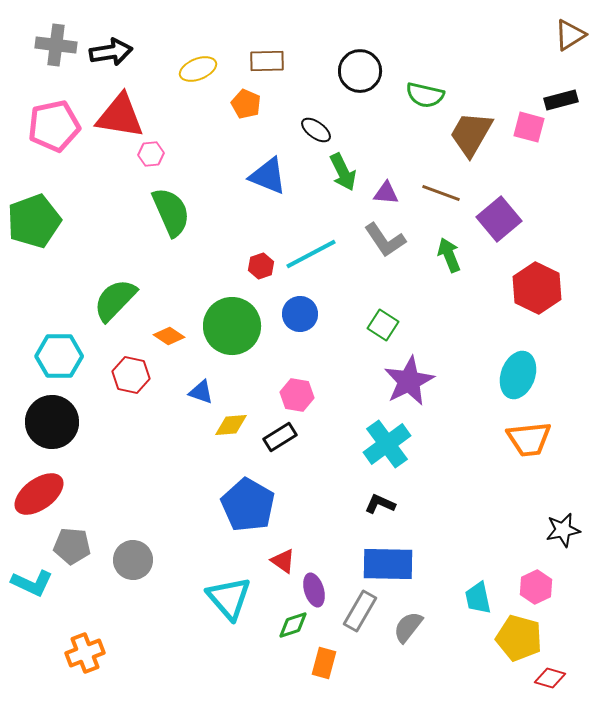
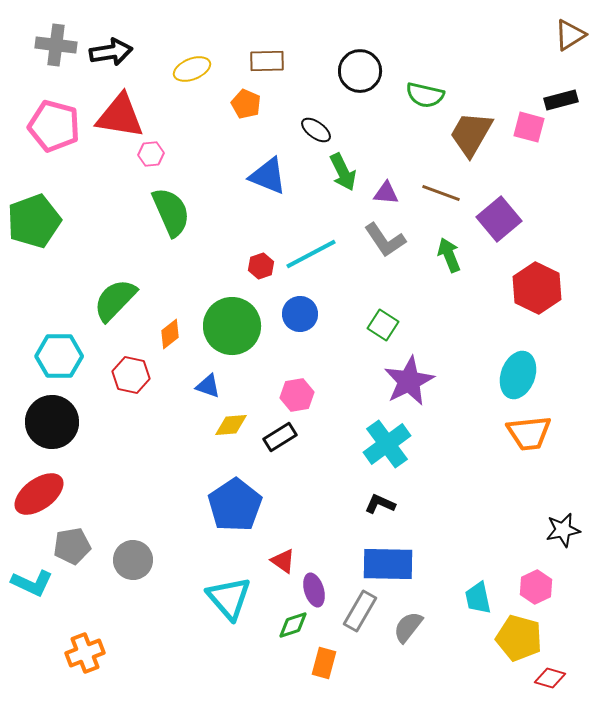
yellow ellipse at (198, 69): moved 6 px left
pink pentagon at (54, 126): rotated 27 degrees clockwise
orange diamond at (169, 336): moved 1 px right, 2 px up; rotated 72 degrees counterclockwise
blue triangle at (201, 392): moved 7 px right, 6 px up
pink hexagon at (297, 395): rotated 20 degrees counterclockwise
orange trapezoid at (529, 439): moved 6 px up
blue pentagon at (248, 505): moved 13 px left; rotated 8 degrees clockwise
gray pentagon at (72, 546): rotated 15 degrees counterclockwise
